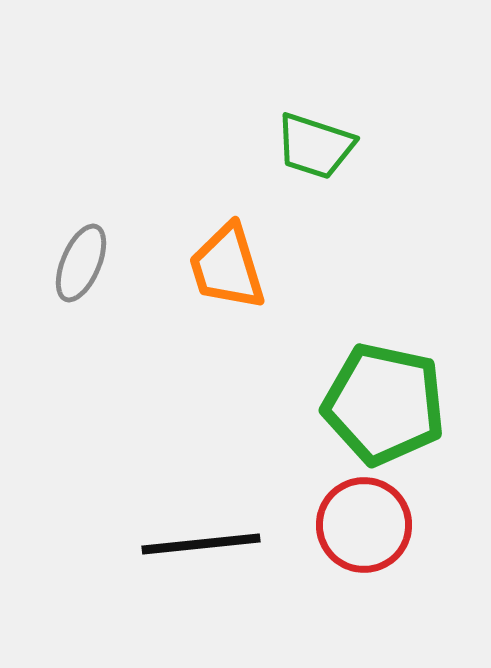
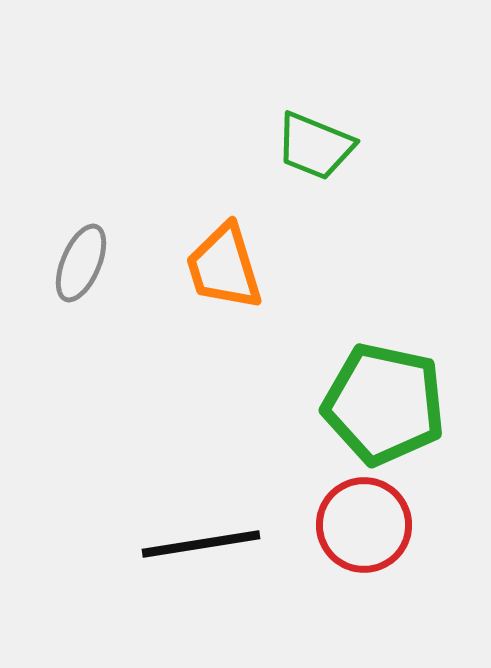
green trapezoid: rotated 4 degrees clockwise
orange trapezoid: moved 3 px left
black line: rotated 3 degrees counterclockwise
